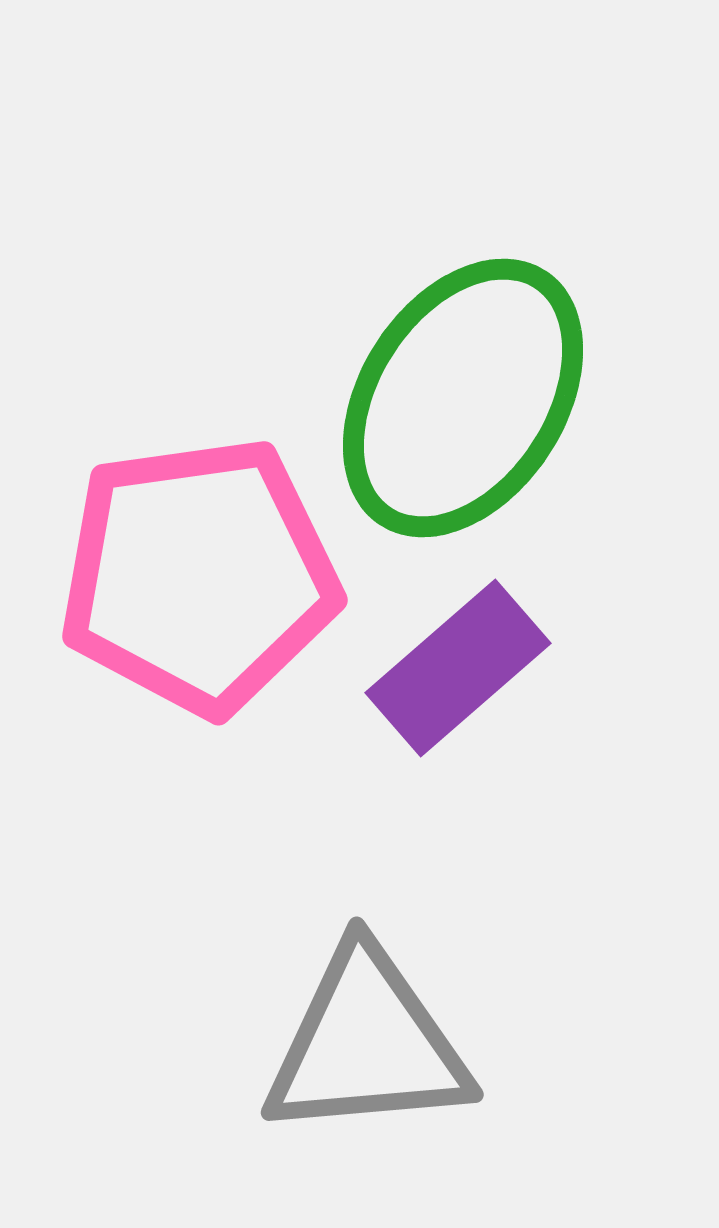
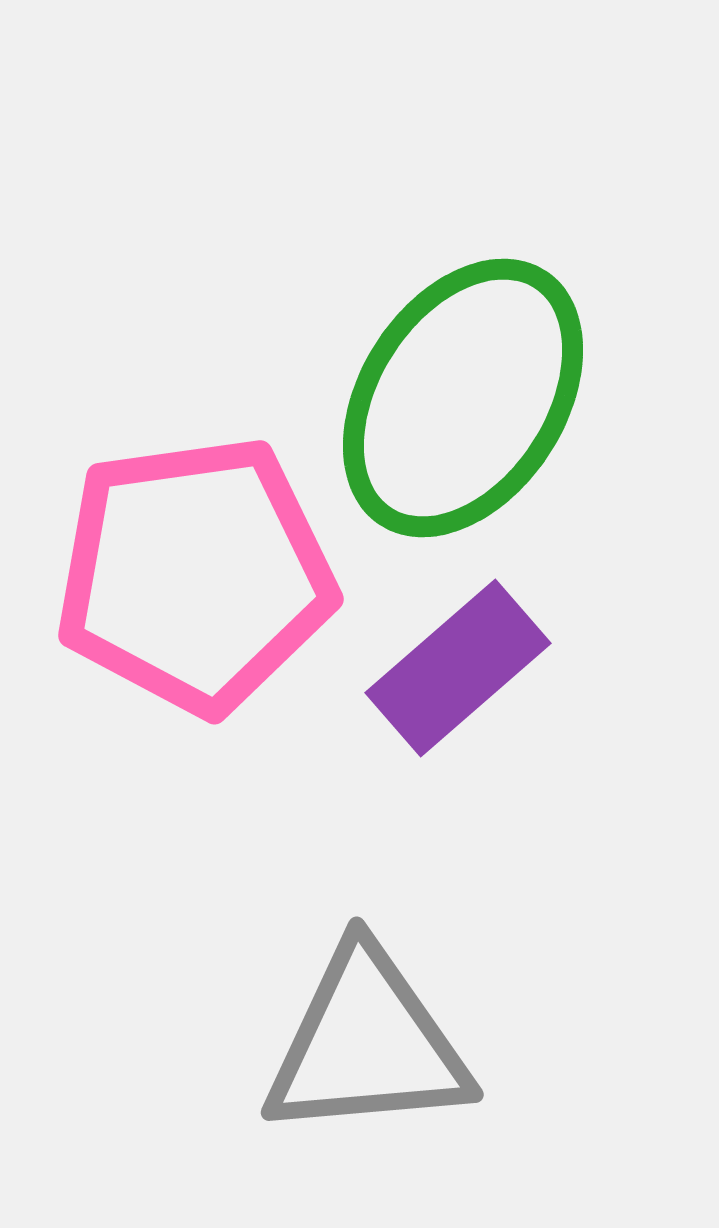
pink pentagon: moved 4 px left, 1 px up
